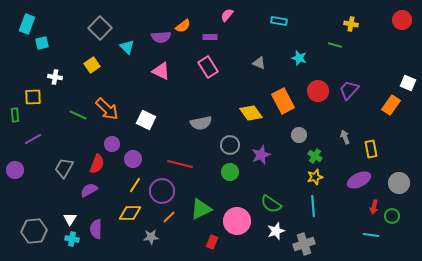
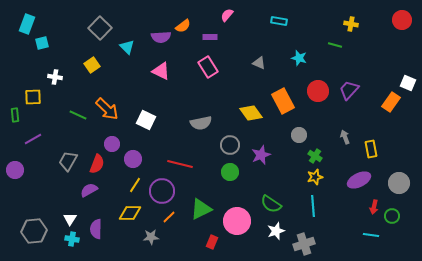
orange rectangle at (391, 105): moved 3 px up
gray trapezoid at (64, 168): moved 4 px right, 7 px up
